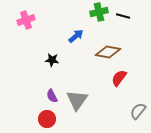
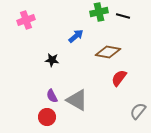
gray triangle: rotated 35 degrees counterclockwise
red circle: moved 2 px up
